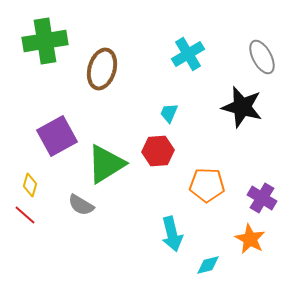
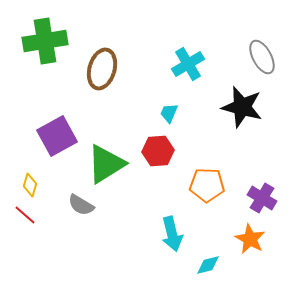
cyan cross: moved 10 px down
